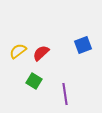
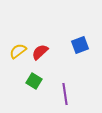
blue square: moved 3 px left
red semicircle: moved 1 px left, 1 px up
